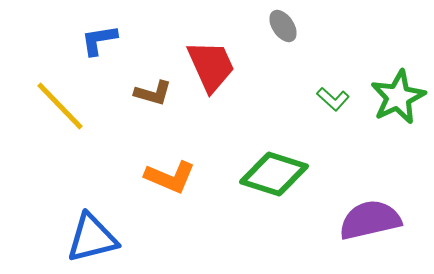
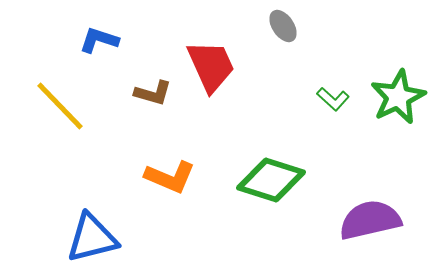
blue L-shape: rotated 27 degrees clockwise
green diamond: moved 3 px left, 6 px down
